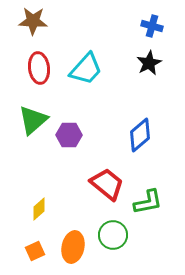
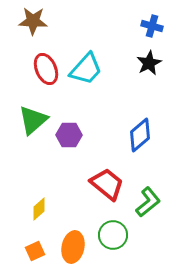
red ellipse: moved 7 px right, 1 px down; rotated 16 degrees counterclockwise
green L-shape: rotated 28 degrees counterclockwise
